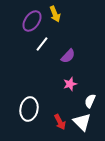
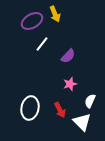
purple ellipse: rotated 25 degrees clockwise
white ellipse: moved 1 px right, 1 px up
red arrow: moved 12 px up
